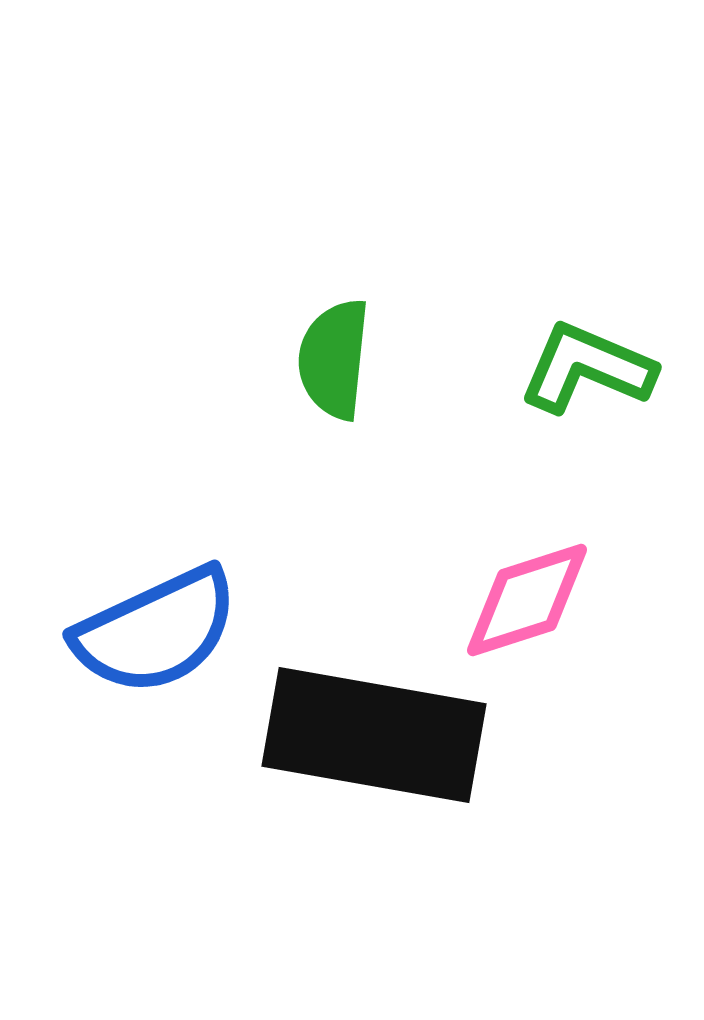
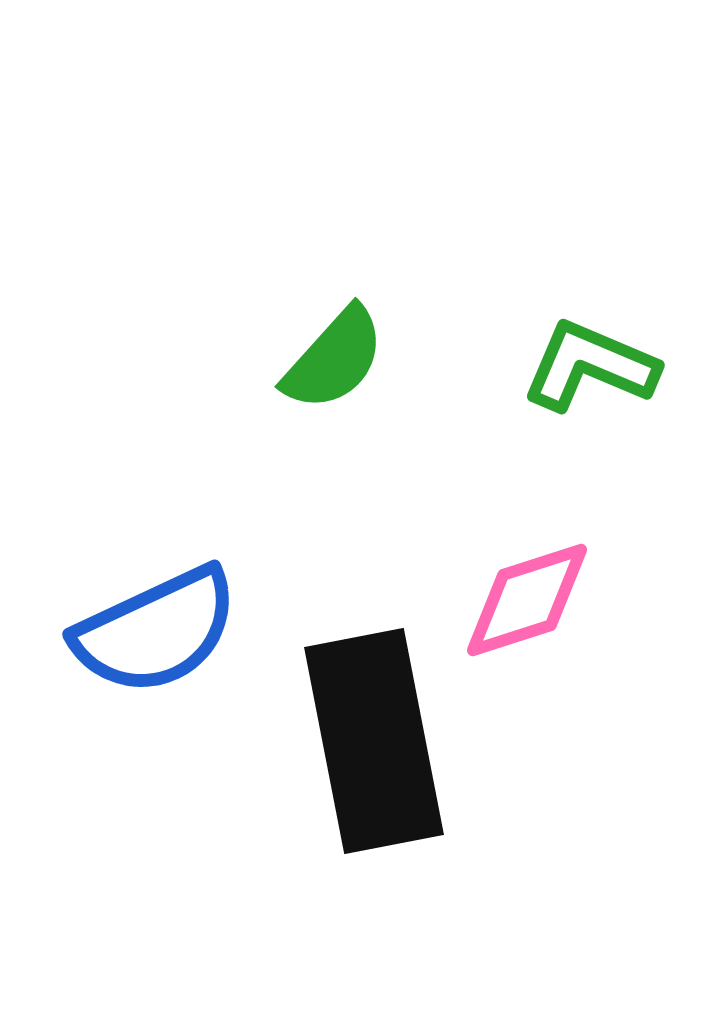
green semicircle: rotated 144 degrees counterclockwise
green L-shape: moved 3 px right, 2 px up
black rectangle: moved 6 px down; rotated 69 degrees clockwise
